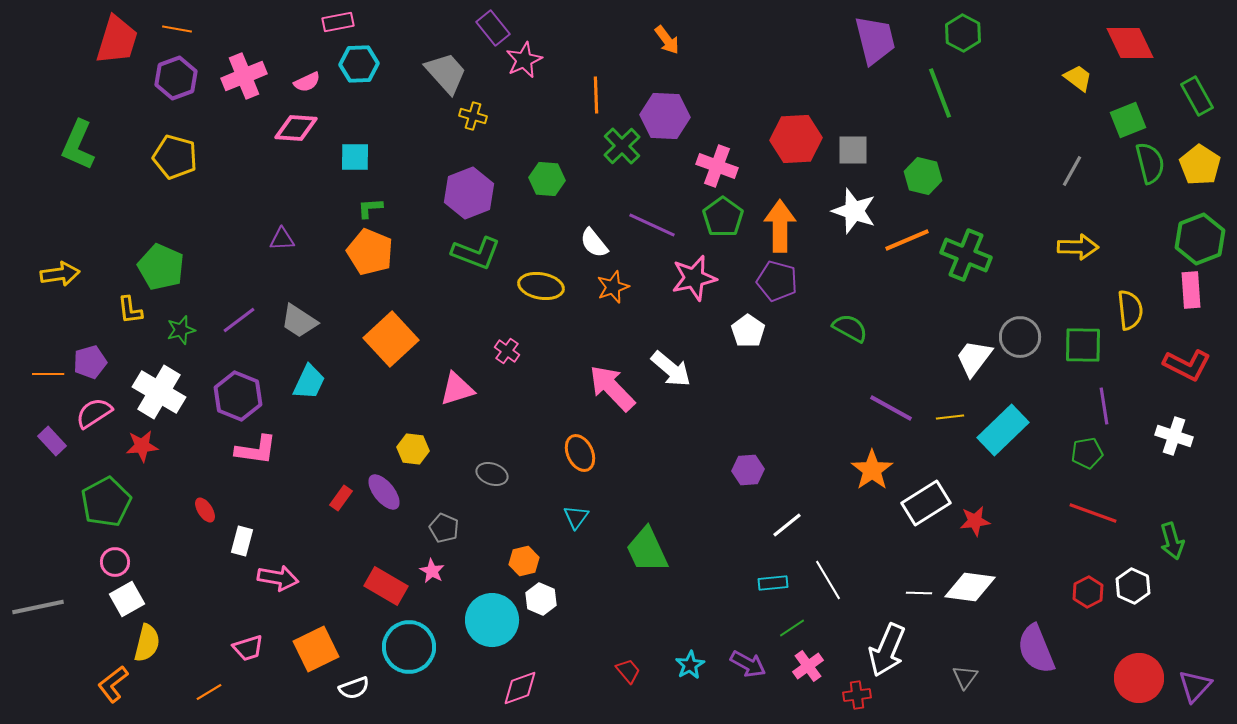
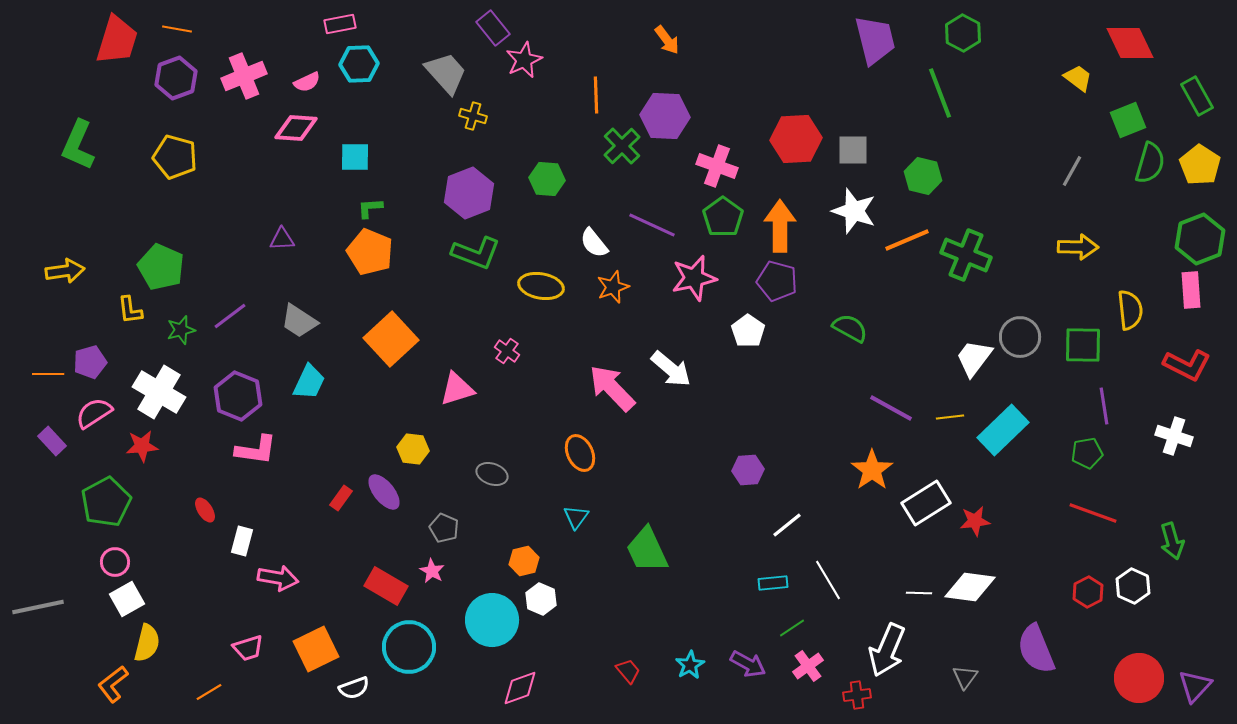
pink rectangle at (338, 22): moved 2 px right, 2 px down
green semicircle at (1150, 163): rotated 30 degrees clockwise
yellow arrow at (60, 274): moved 5 px right, 3 px up
purple line at (239, 320): moved 9 px left, 4 px up
